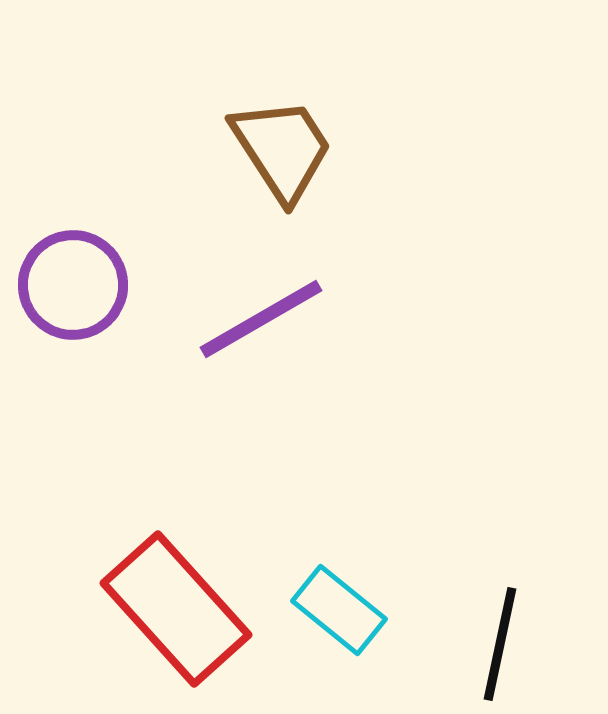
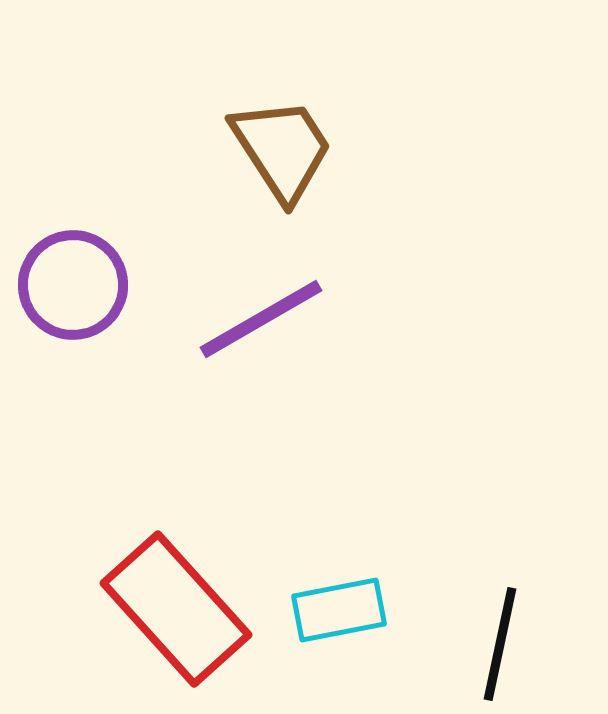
cyan rectangle: rotated 50 degrees counterclockwise
